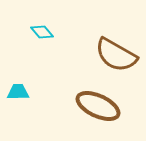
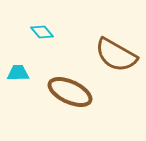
cyan trapezoid: moved 19 px up
brown ellipse: moved 28 px left, 14 px up
